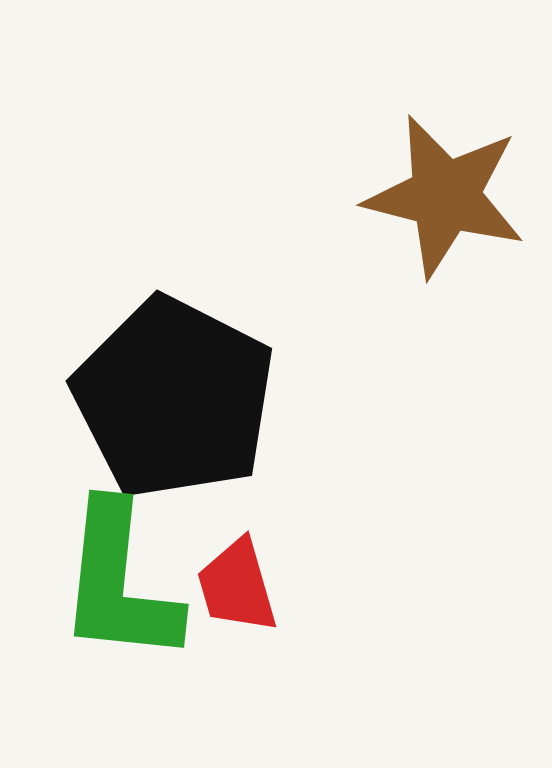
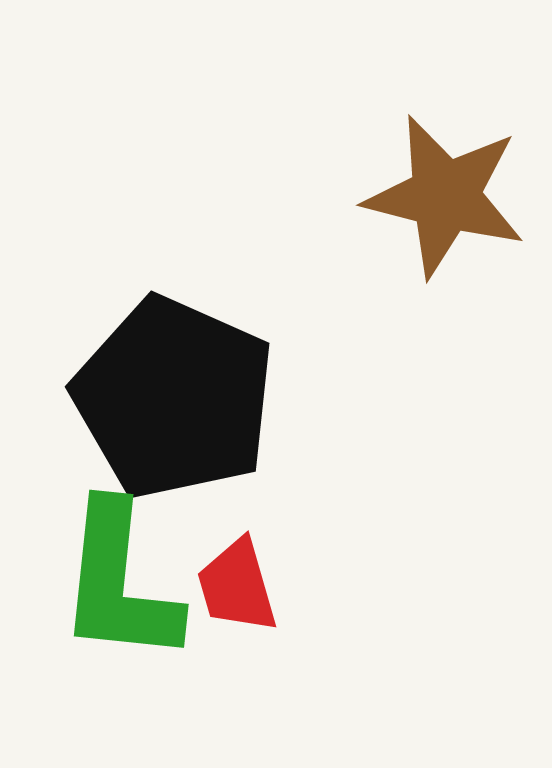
black pentagon: rotated 3 degrees counterclockwise
